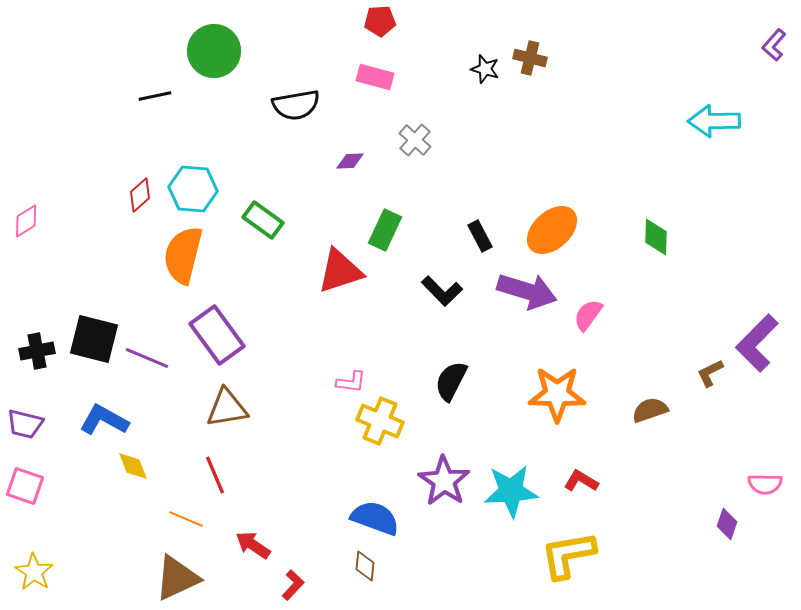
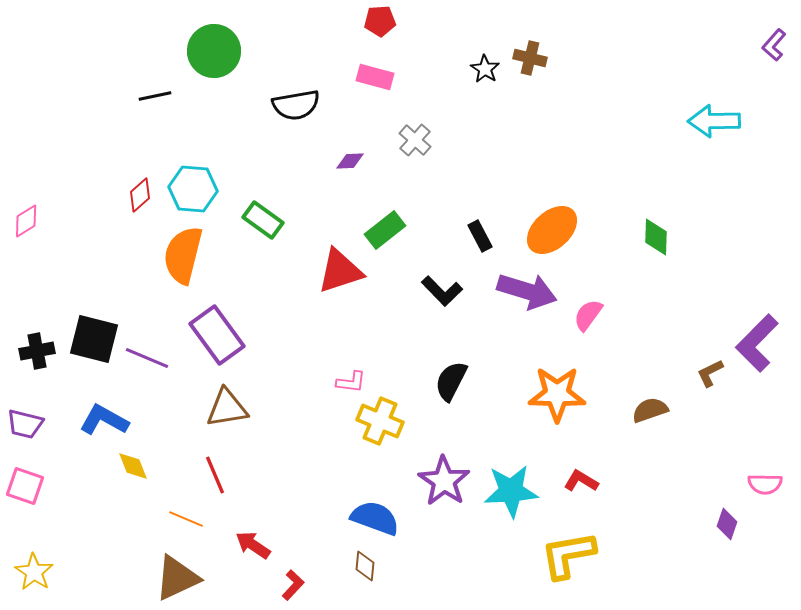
black star at (485, 69): rotated 16 degrees clockwise
green rectangle at (385, 230): rotated 27 degrees clockwise
